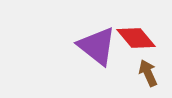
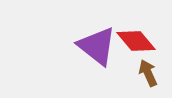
red diamond: moved 3 px down
